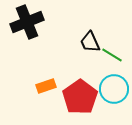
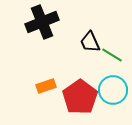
black cross: moved 15 px right
cyan circle: moved 1 px left, 1 px down
